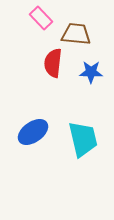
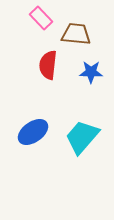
red semicircle: moved 5 px left, 2 px down
cyan trapezoid: moved 1 px left, 2 px up; rotated 126 degrees counterclockwise
